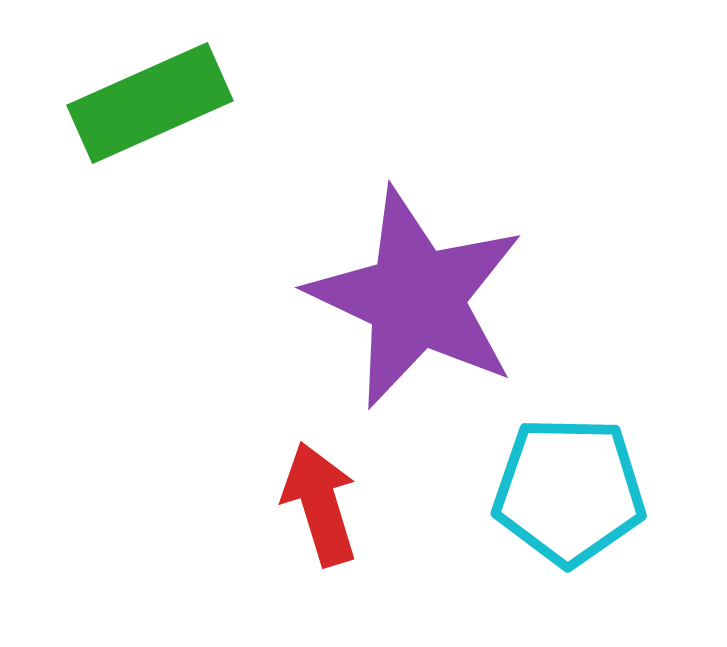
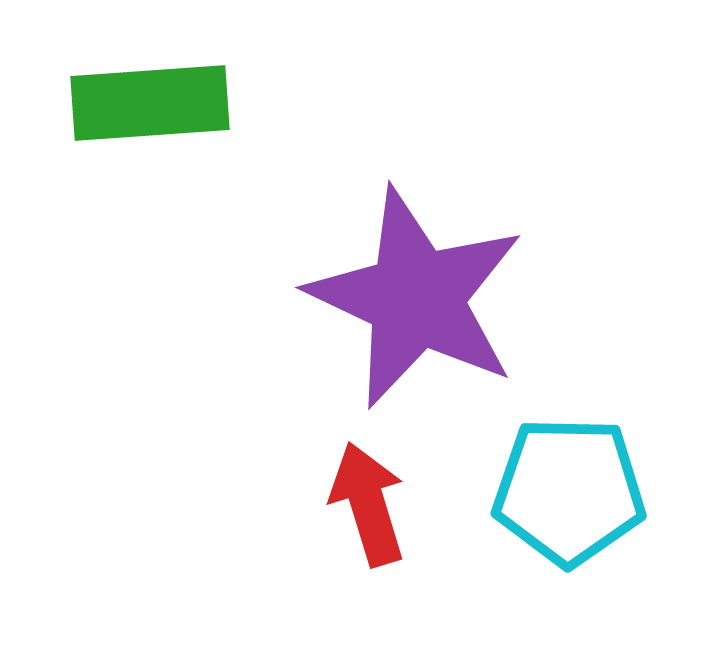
green rectangle: rotated 20 degrees clockwise
red arrow: moved 48 px right
